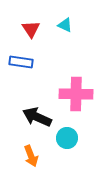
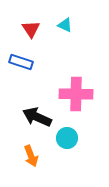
blue rectangle: rotated 10 degrees clockwise
